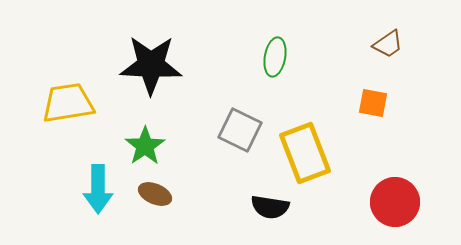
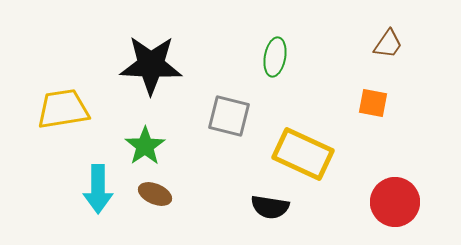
brown trapezoid: rotated 20 degrees counterclockwise
yellow trapezoid: moved 5 px left, 6 px down
gray square: moved 11 px left, 14 px up; rotated 12 degrees counterclockwise
yellow rectangle: moved 2 px left, 1 px down; rotated 44 degrees counterclockwise
